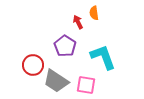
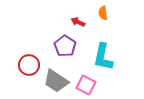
orange semicircle: moved 9 px right
red arrow: rotated 40 degrees counterclockwise
cyan L-shape: rotated 148 degrees counterclockwise
red circle: moved 4 px left
pink square: rotated 18 degrees clockwise
